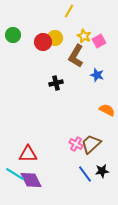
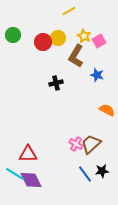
yellow line: rotated 32 degrees clockwise
yellow circle: moved 3 px right
